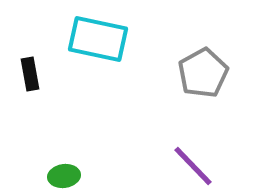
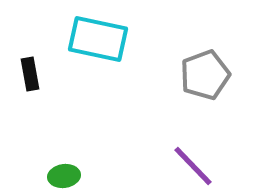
gray pentagon: moved 2 px right, 2 px down; rotated 9 degrees clockwise
